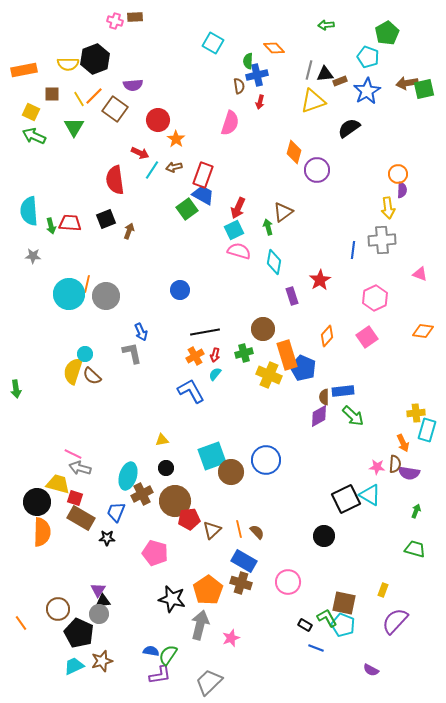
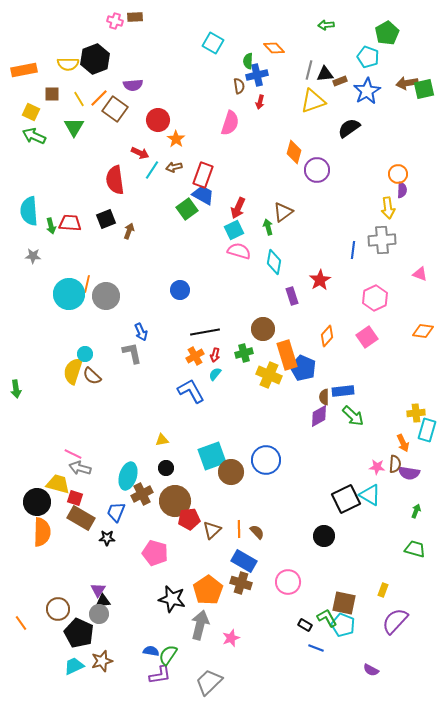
orange line at (94, 96): moved 5 px right, 2 px down
orange line at (239, 529): rotated 12 degrees clockwise
